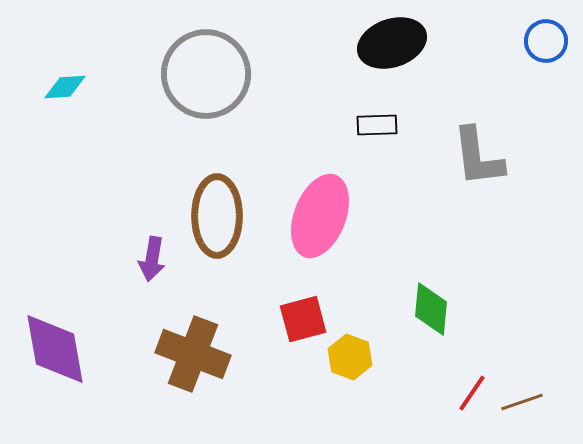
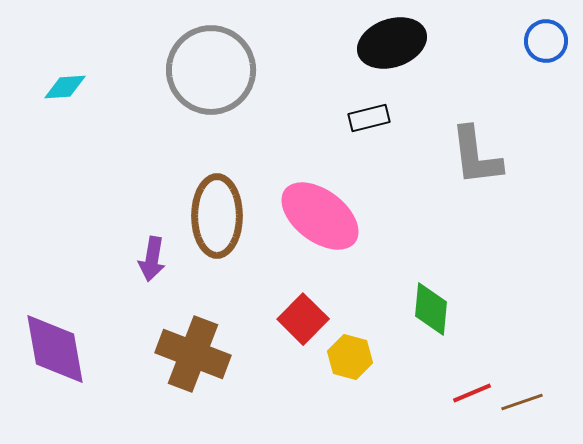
gray circle: moved 5 px right, 4 px up
black rectangle: moved 8 px left, 7 px up; rotated 12 degrees counterclockwise
gray L-shape: moved 2 px left, 1 px up
pink ellipse: rotated 74 degrees counterclockwise
red square: rotated 30 degrees counterclockwise
yellow hexagon: rotated 6 degrees counterclockwise
red line: rotated 33 degrees clockwise
